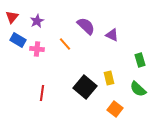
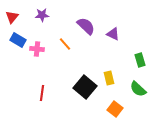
purple star: moved 5 px right, 6 px up; rotated 24 degrees clockwise
purple triangle: moved 1 px right, 1 px up
